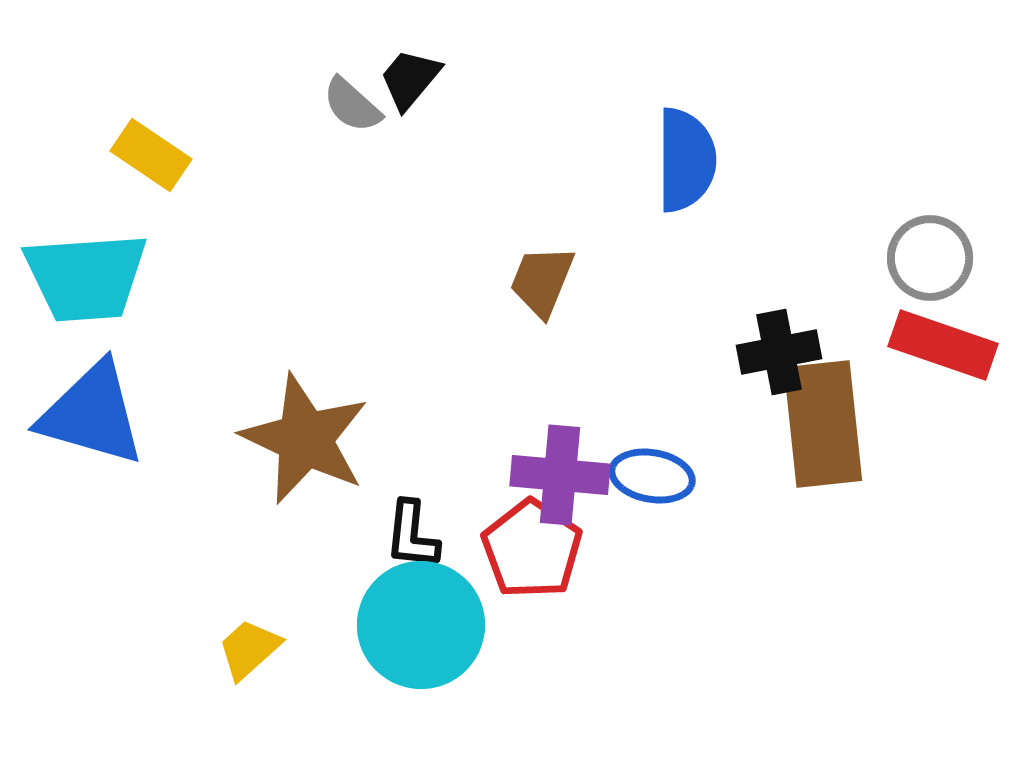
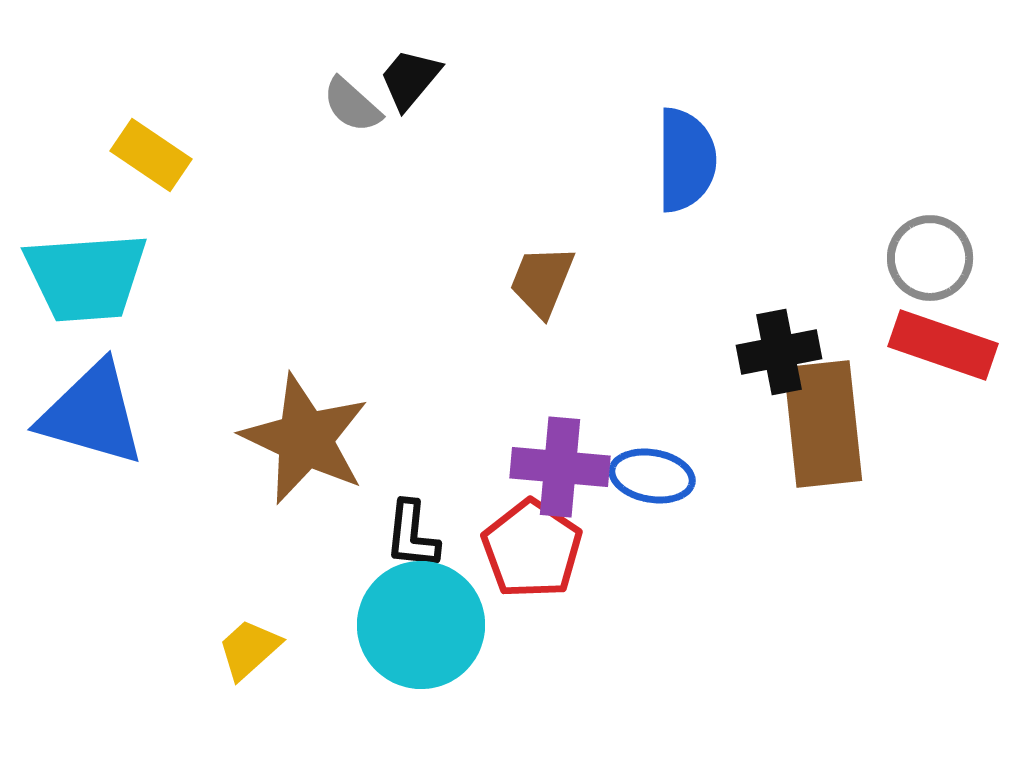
purple cross: moved 8 px up
